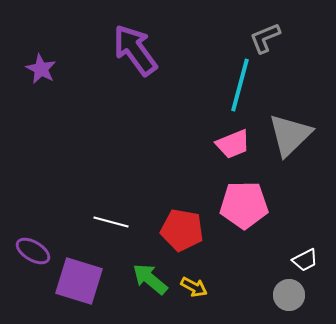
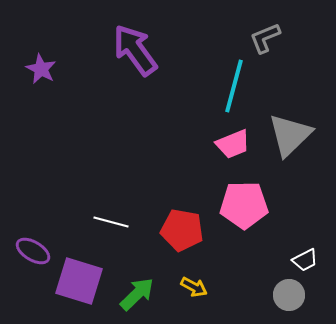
cyan line: moved 6 px left, 1 px down
green arrow: moved 13 px left, 15 px down; rotated 96 degrees clockwise
